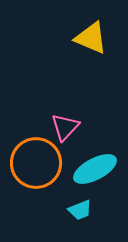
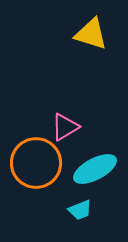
yellow triangle: moved 4 px up; rotated 6 degrees counterclockwise
pink triangle: rotated 16 degrees clockwise
